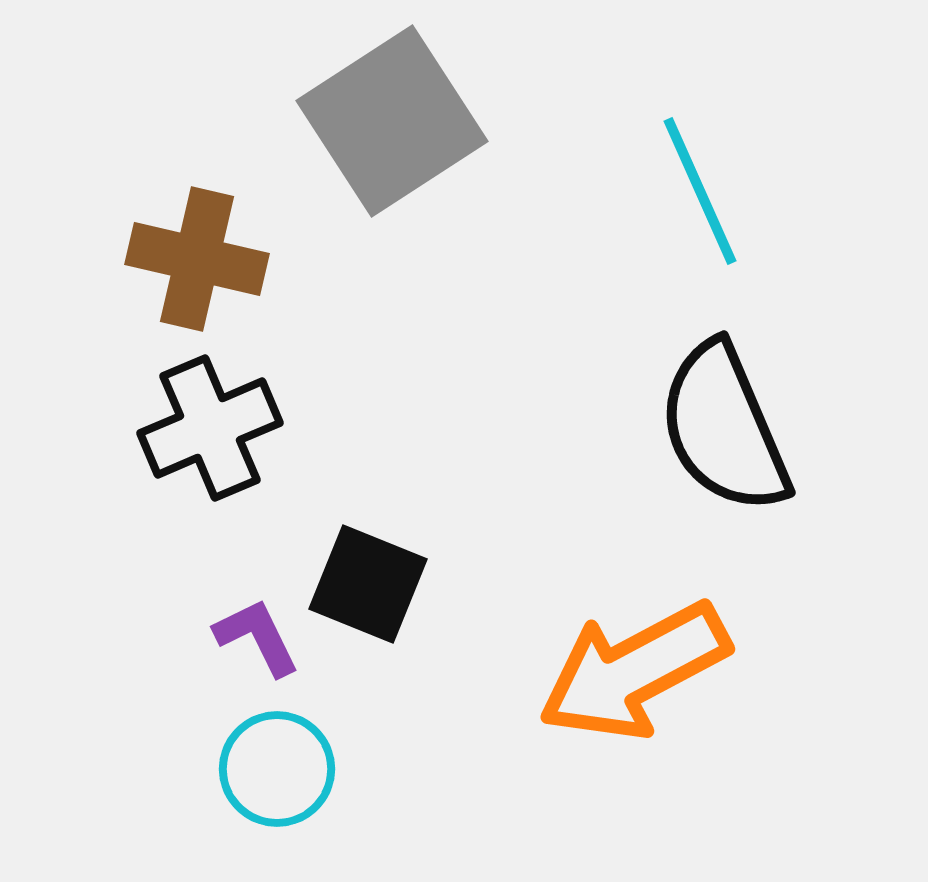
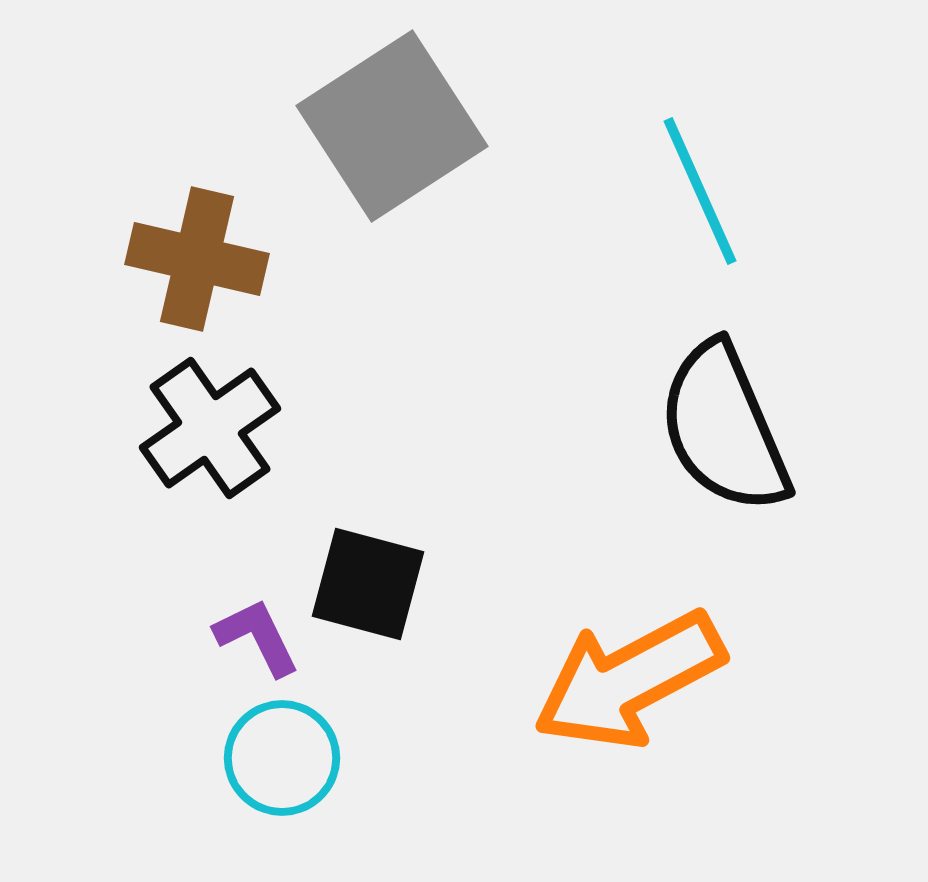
gray square: moved 5 px down
black cross: rotated 12 degrees counterclockwise
black square: rotated 7 degrees counterclockwise
orange arrow: moved 5 px left, 9 px down
cyan circle: moved 5 px right, 11 px up
